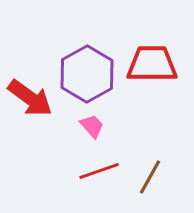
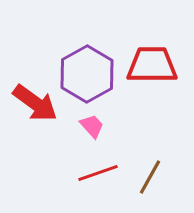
red trapezoid: moved 1 px down
red arrow: moved 5 px right, 5 px down
red line: moved 1 px left, 2 px down
